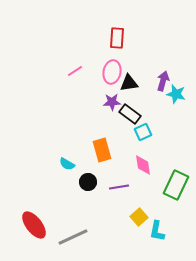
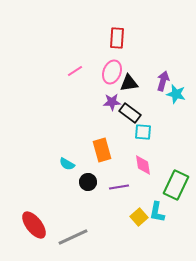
pink ellipse: rotated 10 degrees clockwise
black rectangle: moved 1 px up
cyan square: rotated 30 degrees clockwise
cyan L-shape: moved 19 px up
